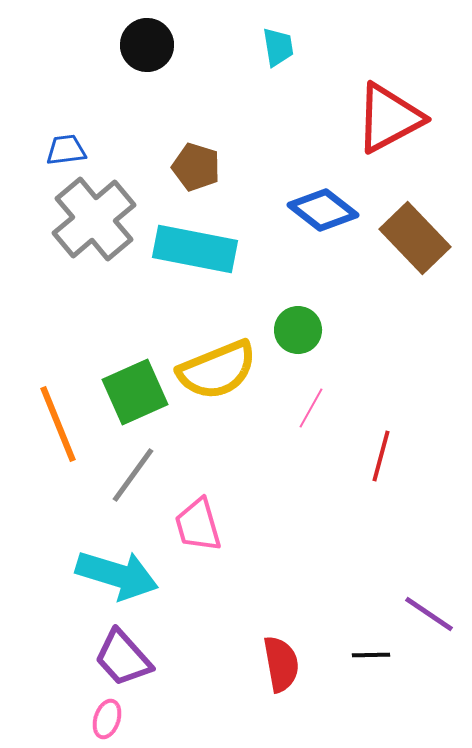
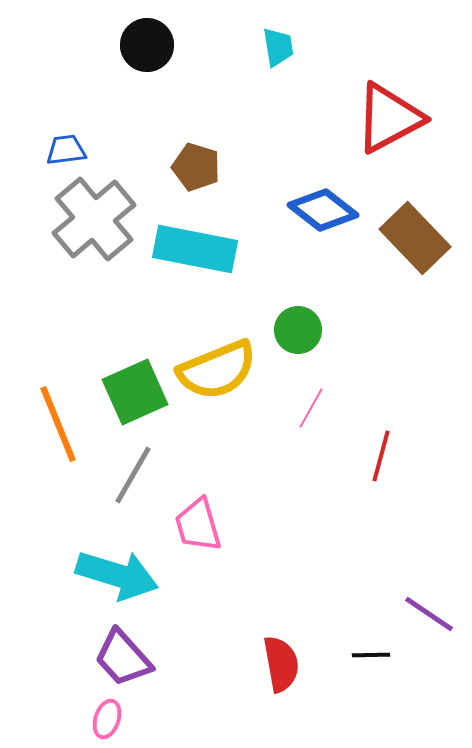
gray line: rotated 6 degrees counterclockwise
